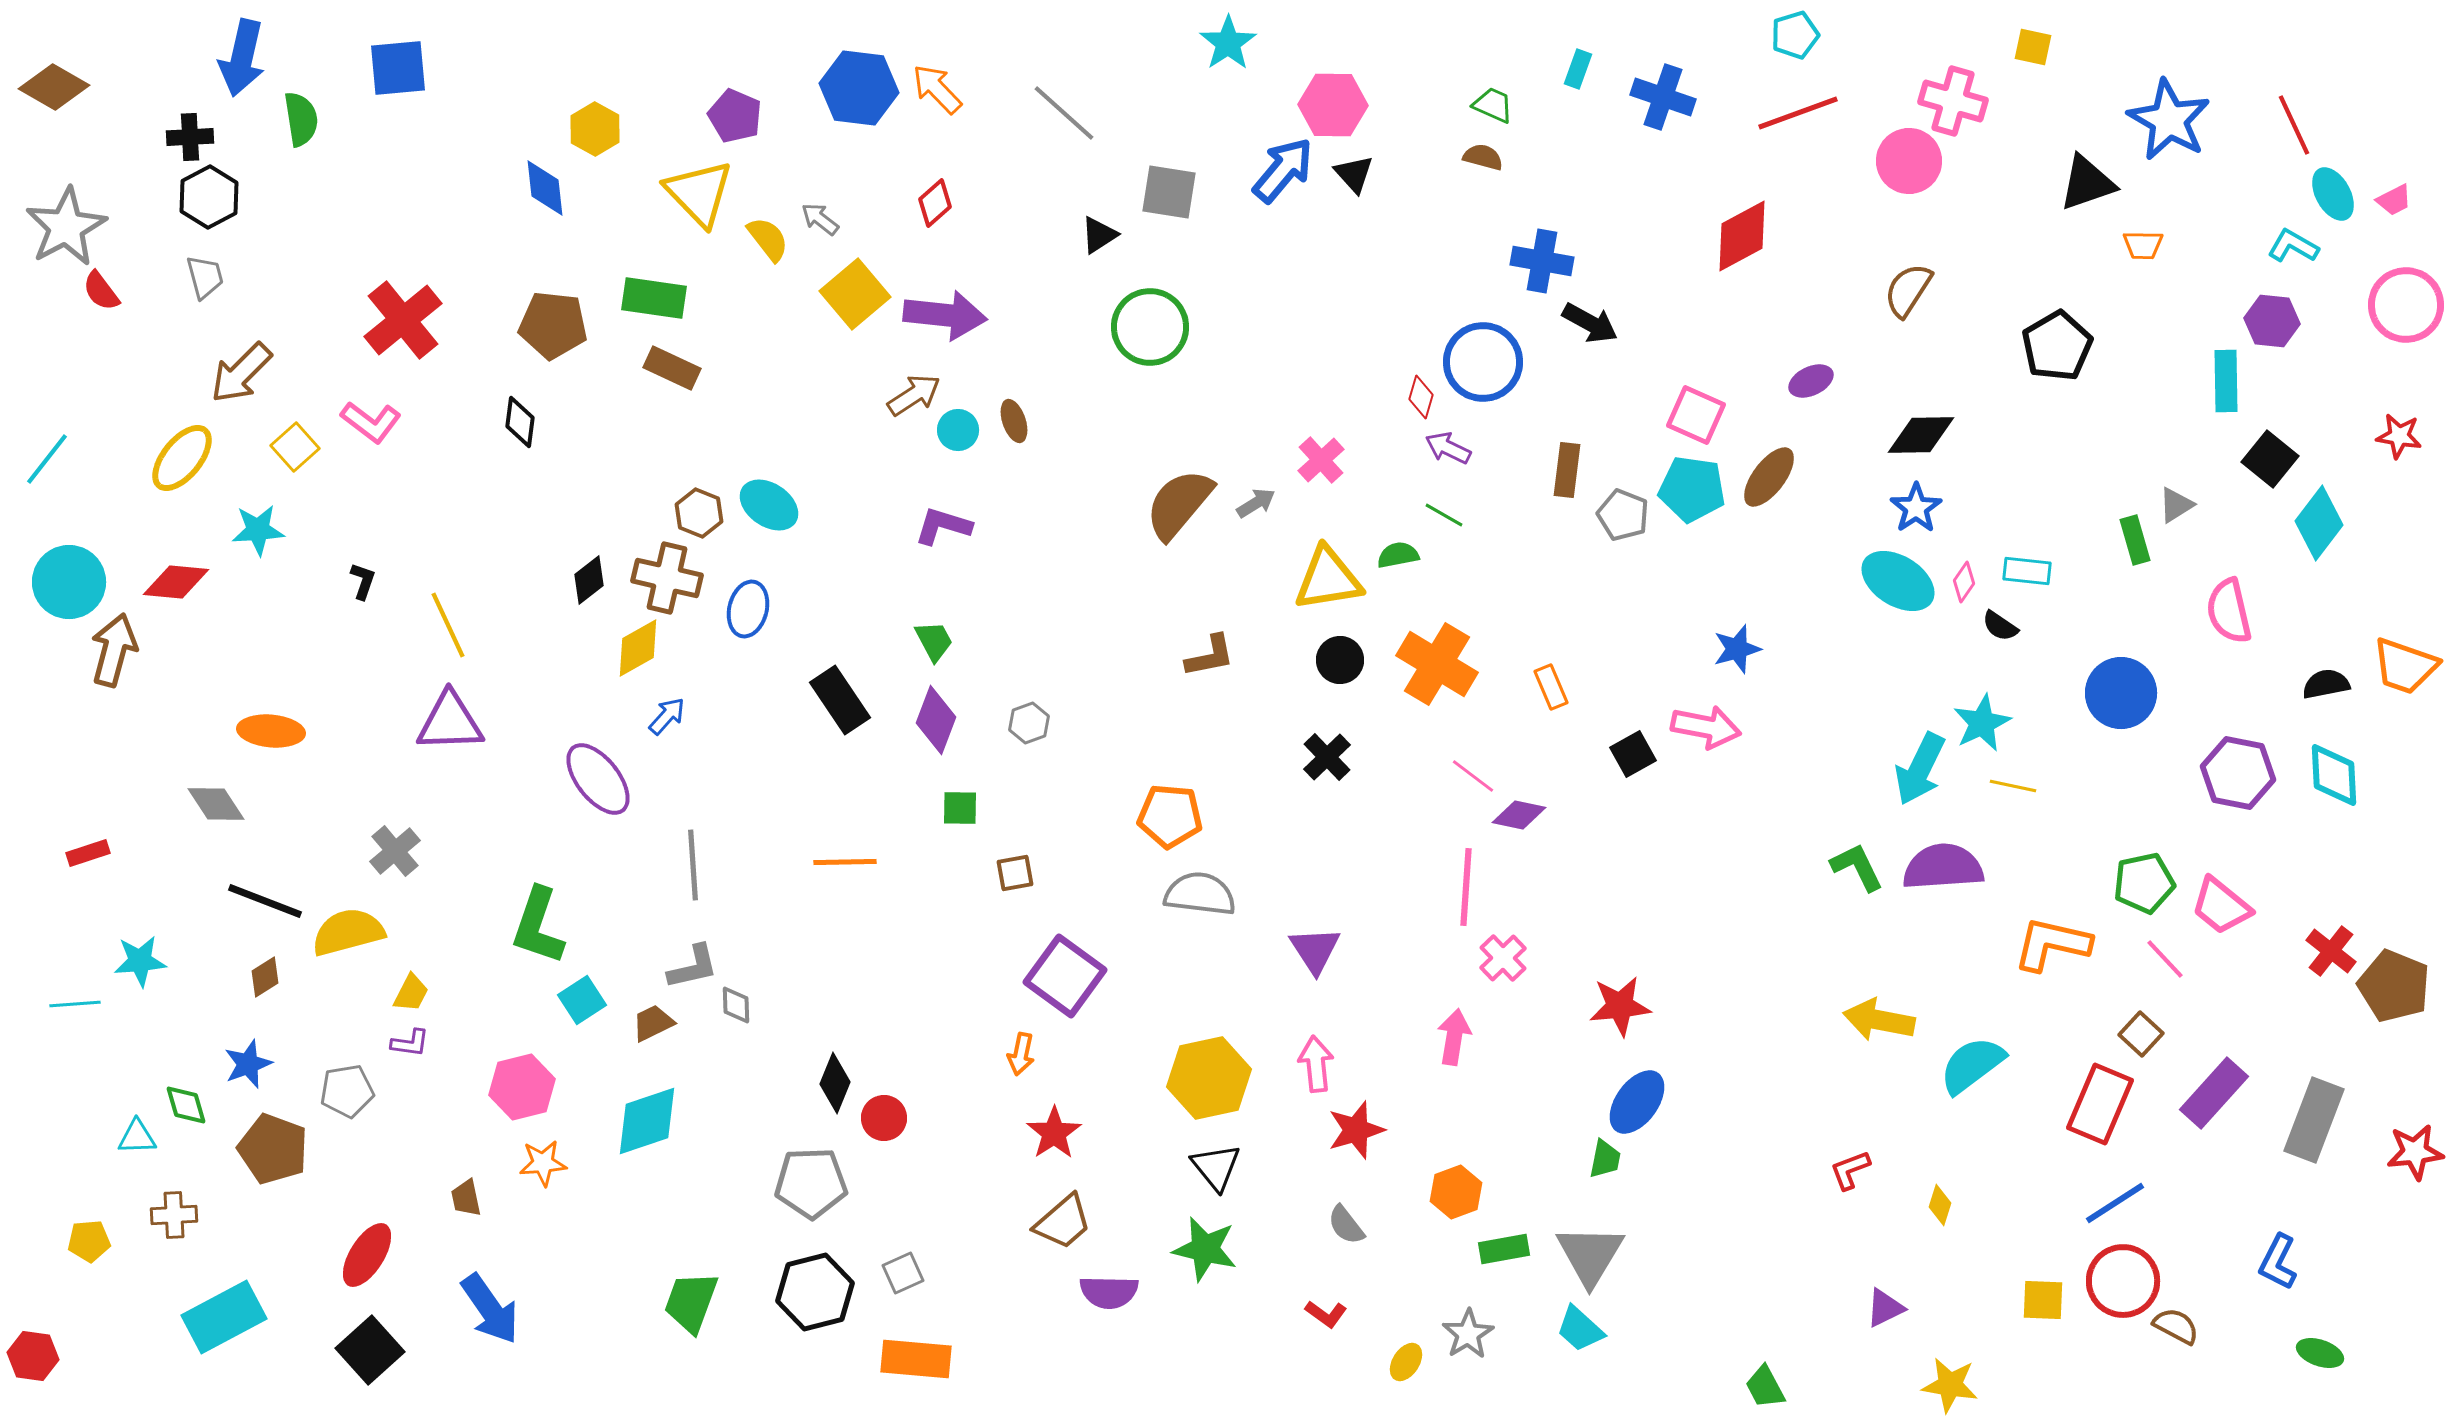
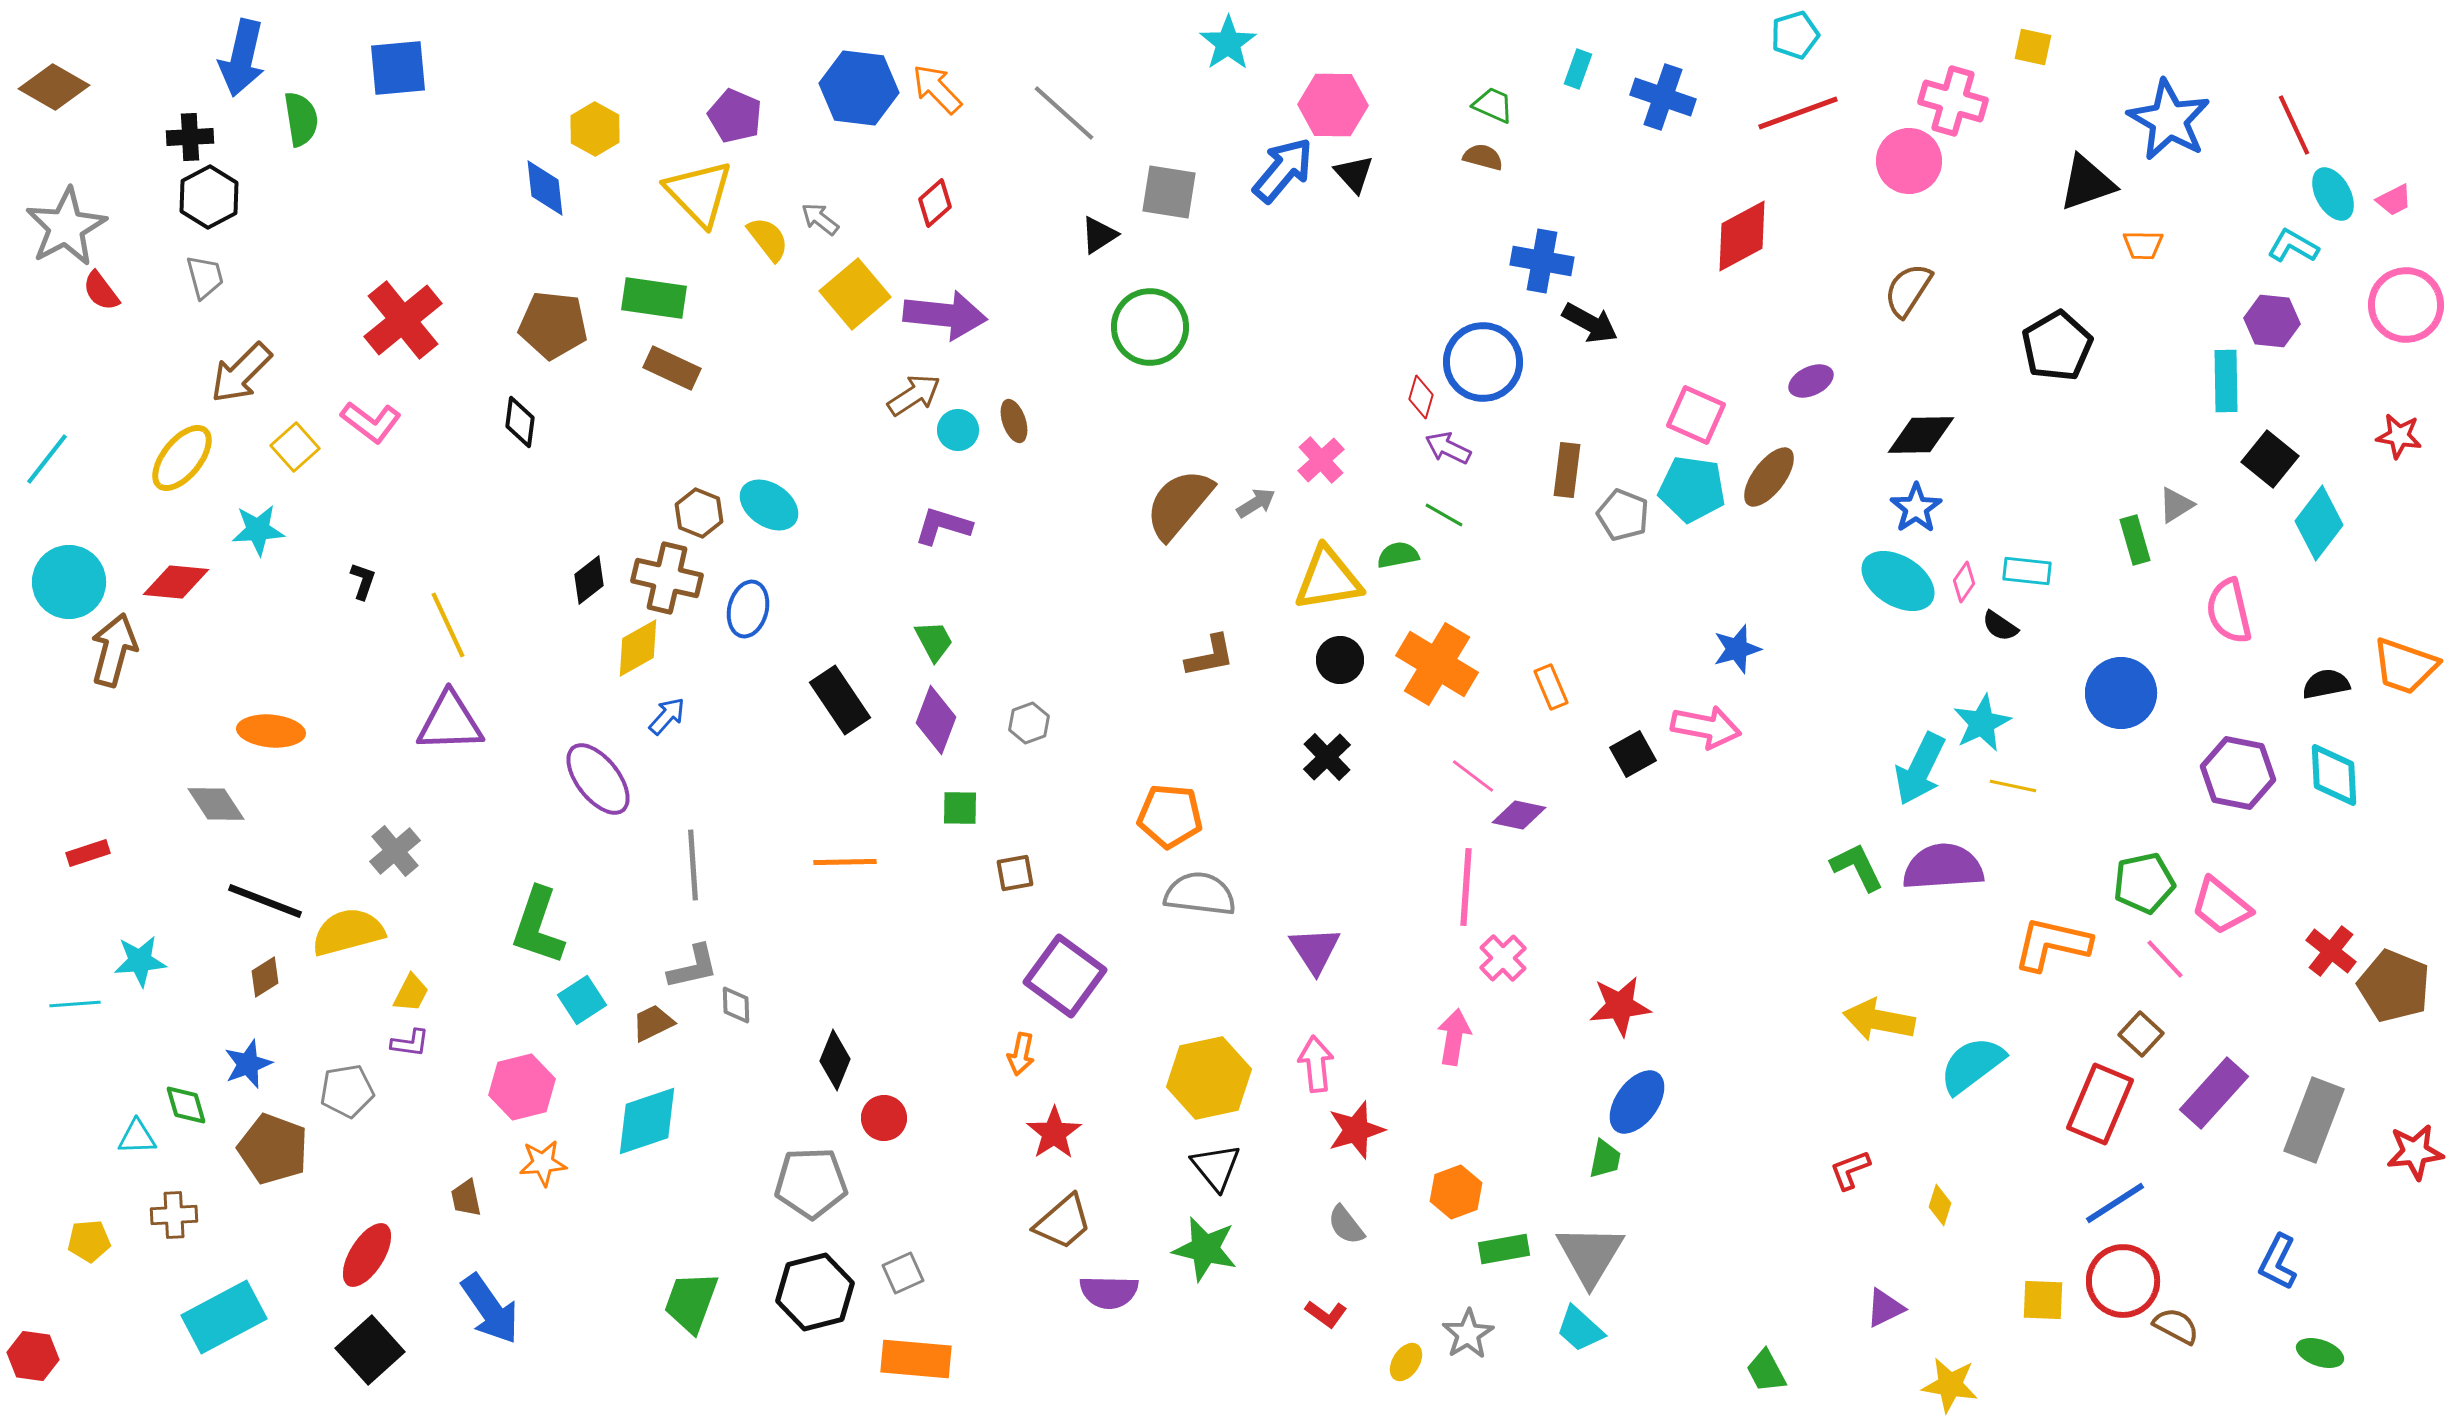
black diamond at (835, 1083): moved 23 px up
green trapezoid at (1765, 1387): moved 1 px right, 16 px up
